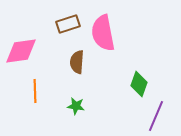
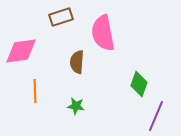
brown rectangle: moved 7 px left, 7 px up
